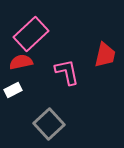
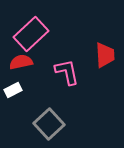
red trapezoid: rotated 16 degrees counterclockwise
